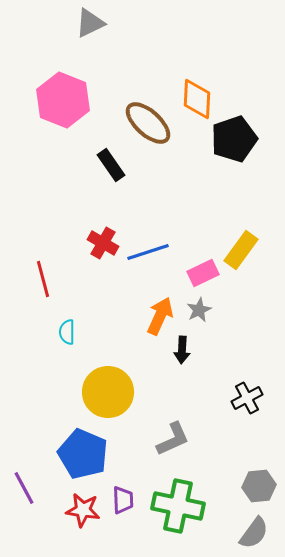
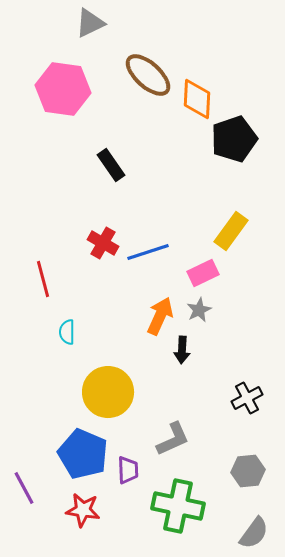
pink hexagon: moved 11 px up; rotated 14 degrees counterclockwise
brown ellipse: moved 48 px up
yellow rectangle: moved 10 px left, 19 px up
gray hexagon: moved 11 px left, 15 px up
purple trapezoid: moved 5 px right, 30 px up
